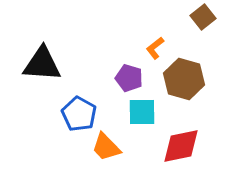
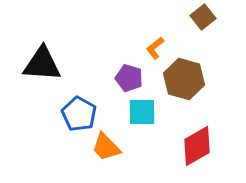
red diamond: moved 16 px right; rotated 18 degrees counterclockwise
